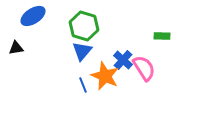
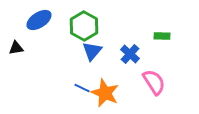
blue ellipse: moved 6 px right, 4 px down
green hexagon: rotated 12 degrees clockwise
blue triangle: moved 10 px right
blue cross: moved 7 px right, 6 px up
pink semicircle: moved 10 px right, 14 px down
orange star: moved 17 px down
blue line: moved 1 px left, 3 px down; rotated 42 degrees counterclockwise
